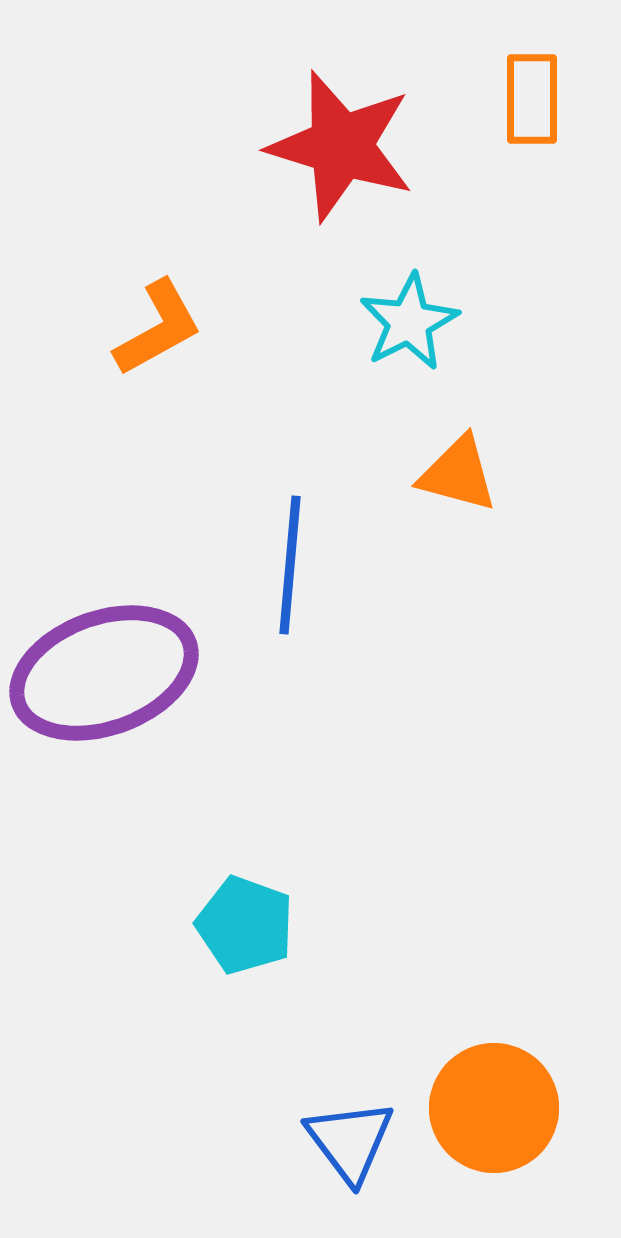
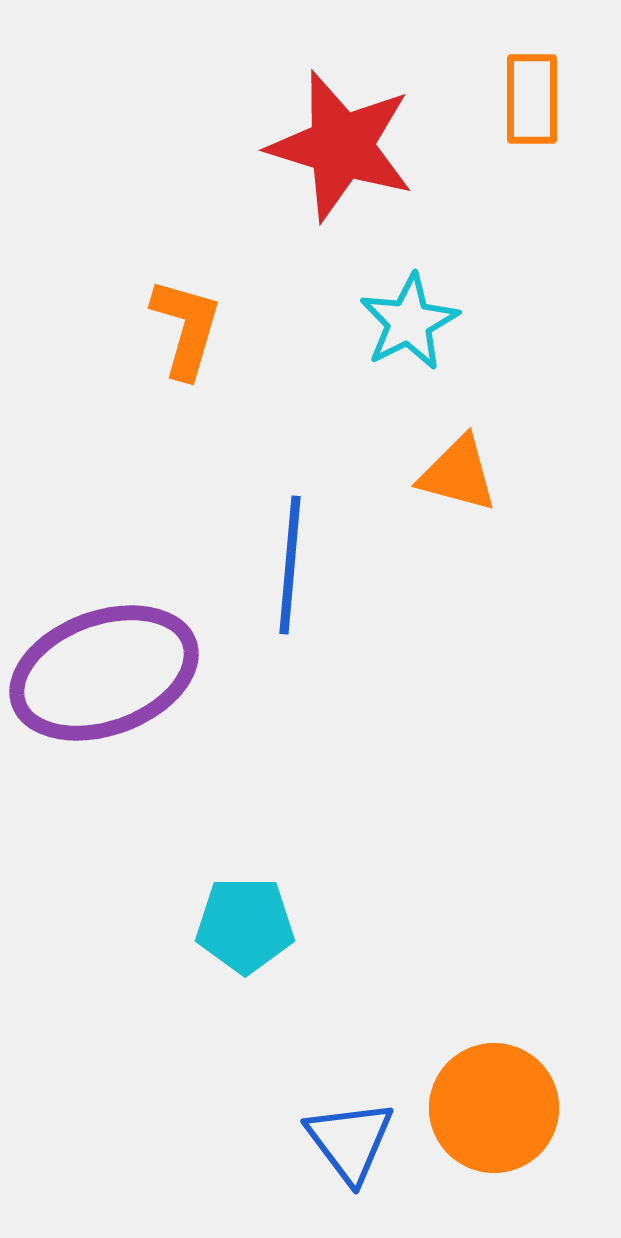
orange L-shape: moved 28 px right; rotated 45 degrees counterclockwise
cyan pentagon: rotated 20 degrees counterclockwise
